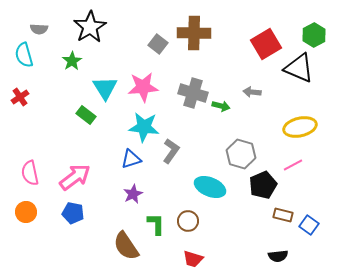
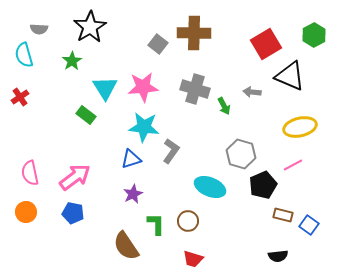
black triangle: moved 9 px left, 8 px down
gray cross: moved 2 px right, 4 px up
green arrow: moved 3 px right; rotated 48 degrees clockwise
